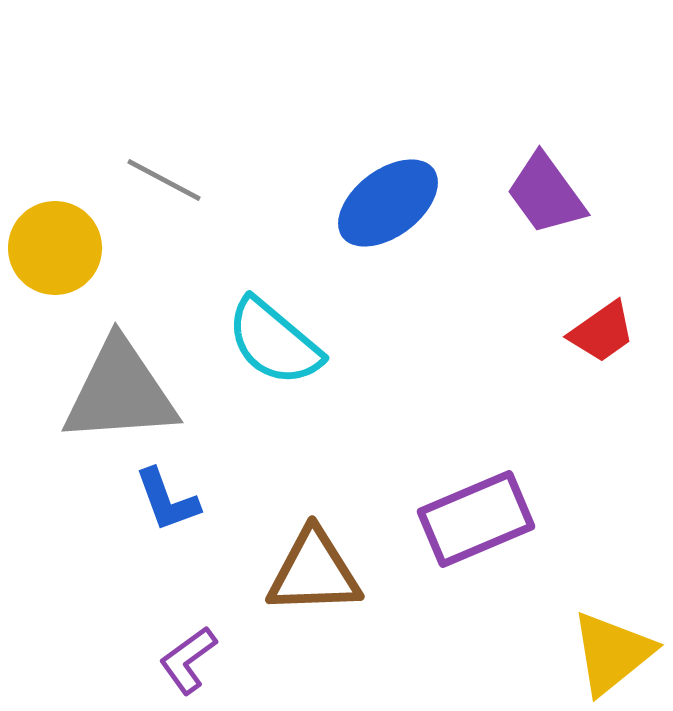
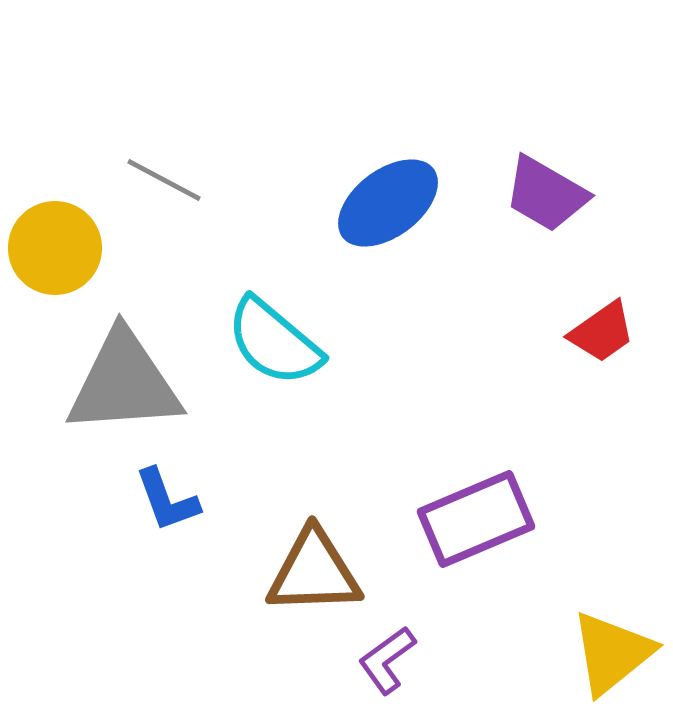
purple trapezoid: rotated 24 degrees counterclockwise
gray triangle: moved 4 px right, 9 px up
purple L-shape: moved 199 px right
